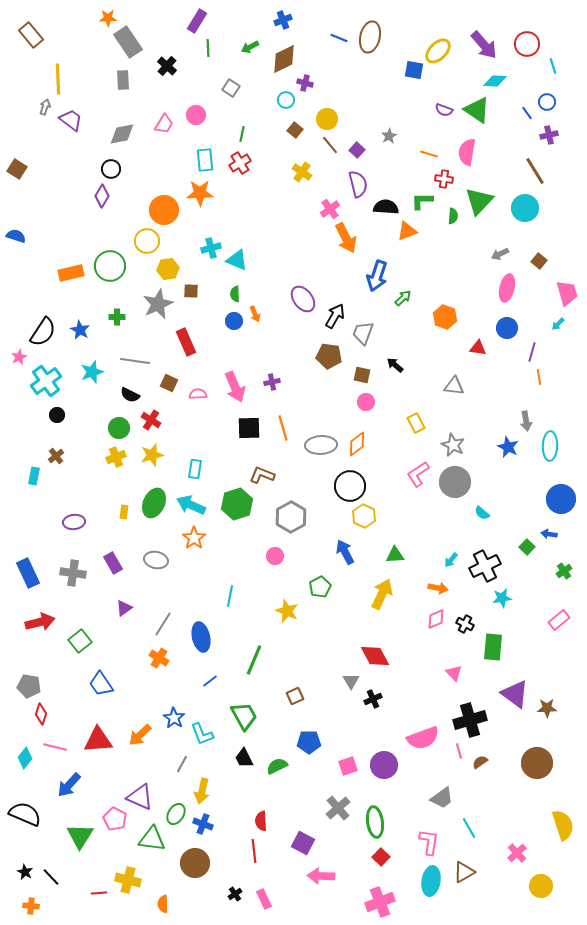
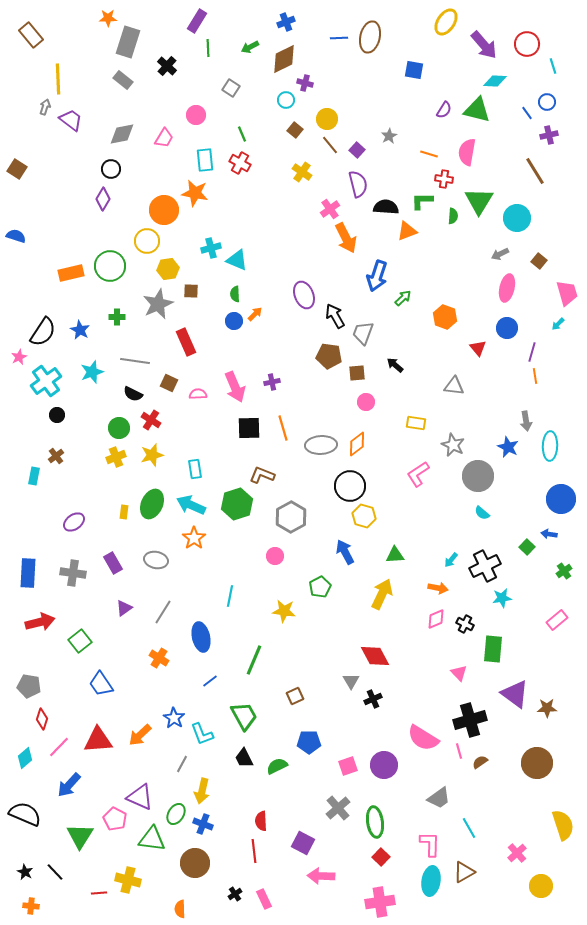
blue cross at (283, 20): moved 3 px right, 2 px down
blue line at (339, 38): rotated 24 degrees counterclockwise
gray rectangle at (128, 42): rotated 52 degrees clockwise
yellow ellipse at (438, 51): moved 8 px right, 29 px up; rotated 12 degrees counterclockwise
gray rectangle at (123, 80): rotated 48 degrees counterclockwise
purple semicircle at (444, 110): rotated 78 degrees counterclockwise
green triangle at (477, 110): rotated 20 degrees counterclockwise
pink trapezoid at (164, 124): moved 14 px down
green line at (242, 134): rotated 35 degrees counterclockwise
red cross at (240, 163): rotated 30 degrees counterclockwise
orange star at (200, 193): moved 5 px left; rotated 12 degrees clockwise
purple diamond at (102, 196): moved 1 px right, 3 px down
green triangle at (479, 201): rotated 12 degrees counterclockwise
cyan circle at (525, 208): moved 8 px left, 10 px down
purple ellipse at (303, 299): moved 1 px right, 4 px up; rotated 16 degrees clockwise
orange arrow at (255, 314): rotated 112 degrees counterclockwise
black arrow at (335, 316): rotated 60 degrees counterclockwise
red triangle at (478, 348): rotated 42 degrees clockwise
brown square at (362, 375): moved 5 px left, 2 px up; rotated 18 degrees counterclockwise
orange line at (539, 377): moved 4 px left, 1 px up
black semicircle at (130, 395): moved 3 px right, 1 px up
yellow rectangle at (416, 423): rotated 54 degrees counterclockwise
cyan rectangle at (195, 469): rotated 18 degrees counterclockwise
gray circle at (455, 482): moved 23 px right, 6 px up
green ellipse at (154, 503): moved 2 px left, 1 px down
yellow hexagon at (364, 516): rotated 10 degrees counterclockwise
purple ellipse at (74, 522): rotated 30 degrees counterclockwise
blue rectangle at (28, 573): rotated 28 degrees clockwise
yellow star at (287, 611): moved 3 px left; rotated 15 degrees counterclockwise
pink rectangle at (559, 620): moved 2 px left
gray line at (163, 624): moved 12 px up
green rectangle at (493, 647): moved 2 px down
pink triangle at (454, 673): moved 5 px right
red diamond at (41, 714): moved 1 px right, 5 px down
pink semicircle at (423, 738): rotated 52 degrees clockwise
pink line at (55, 747): moved 4 px right; rotated 60 degrees counterclockwise
cyan diamond at (25, 758): rotated 10 degrees clockwise
gray trapezoid at (442, 798): moved 3 px left
pink L-shape at (429, 842): moved 1 px right, 2 px down; rotated 8 degrees counterclockwise
black line at (51, 877): moved 4 px right, 5 px up
pink cross at (380, 902): rotated 12 degrees clockwise
orange semicircle at (163, 904): moved 17 px right, 5 px down
